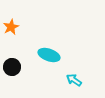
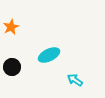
cyan ellipse: rotated 45 degrees counterclockwise
cyan arrow: moved 1 px right
